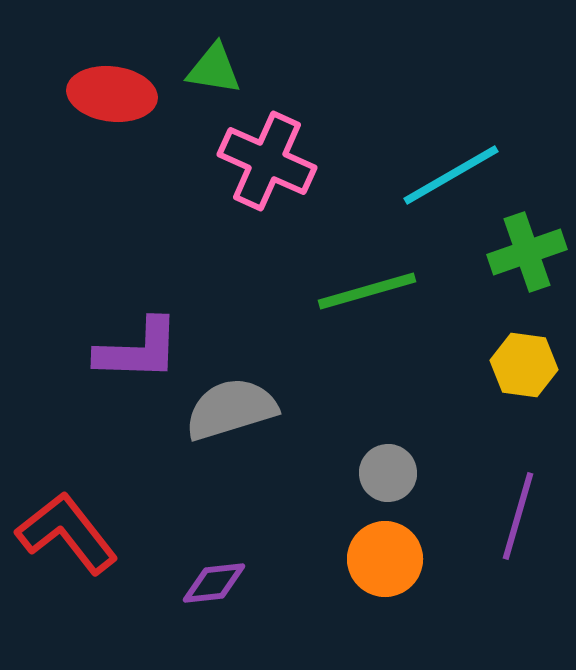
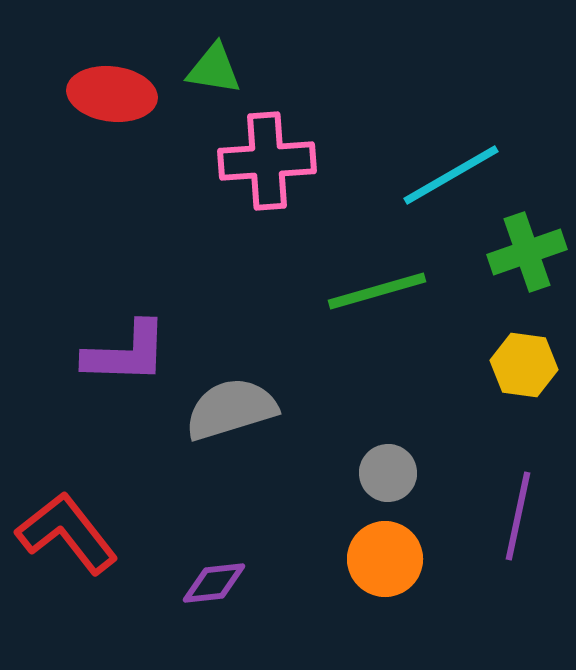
pink cross: rotated 28 degrees counterclockwise
green line: moved 10 px right
purple L-shape: moved 12 px left, 3 px down
purple line: rotated 4 degrees counterclockwise
